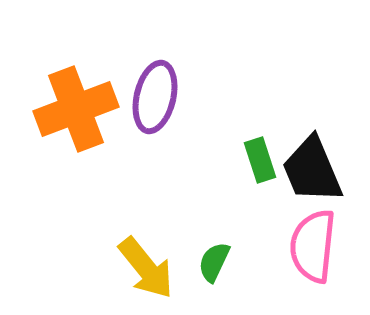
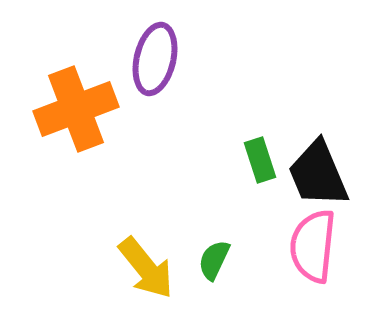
purple ellipse: moved 38 px up
black trapezoid: moved 6 px right, 4 px down
green semicircle: moved 2 px up
